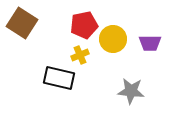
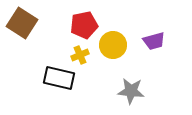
yellow circle: moved 6 px down
purple trapezoid: moved 4 px right, 2 px up; rotated 15 degrees counterclockwise
